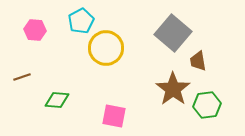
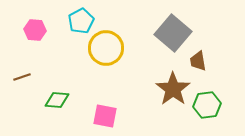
pink square: moved 9 px left
